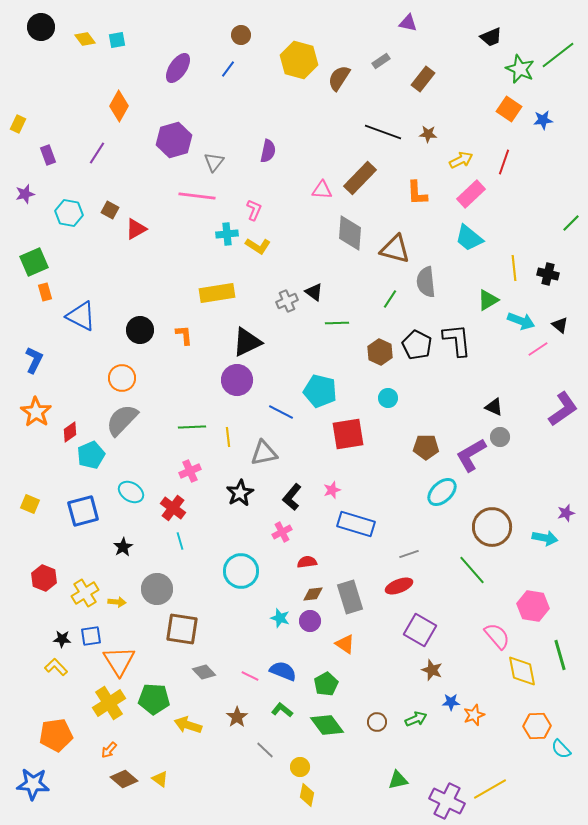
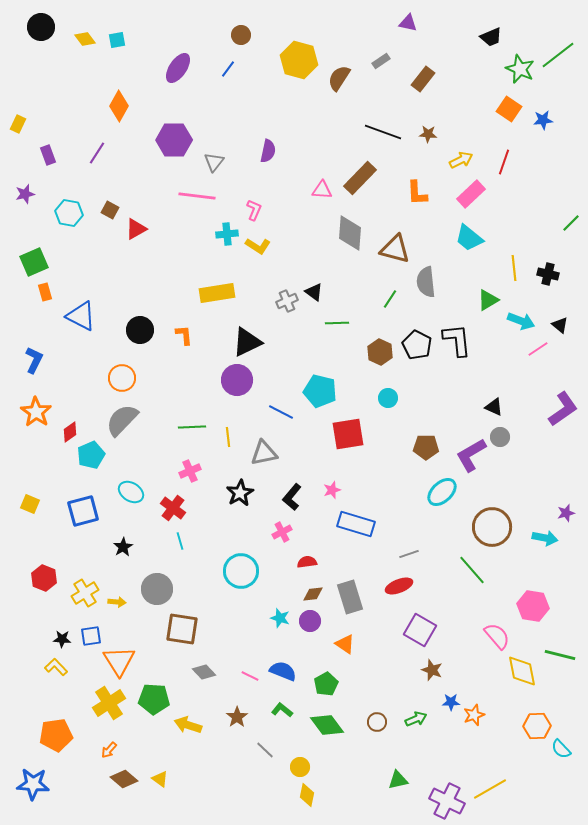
purple hexagon at (174, 140): rotated 16 degrees clockwise
green line at (560, 655): rotated 60 degrees counterclockwise
